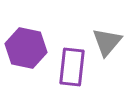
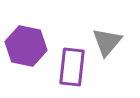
purple hexagon: moved 2 px up
